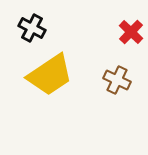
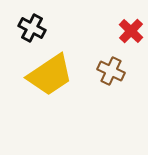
red cross: moved 1 px up
brown cross: moved 6 px left, 9 px up
